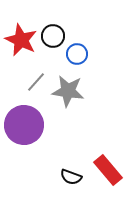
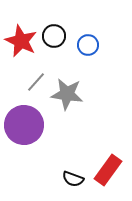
black circle: moved 1 px right
red star: moved 1 px down
blue circle: moved 11 px right, 9 px up
gray star: moved 1 px left, 3 px down
red rectangle: rotated 76 degrees clockwise
black semicircle: moved 2 px right, 2 px down
